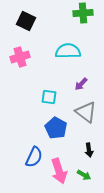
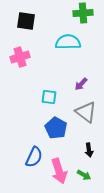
black square: rotated 18 degrees counterclockwise
cyan semicircle: moved 9 px up
